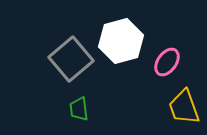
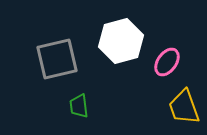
gray square: moved 14 px left; rotated 27 degrees clockwise
green trapezoid: moved 3 px up
